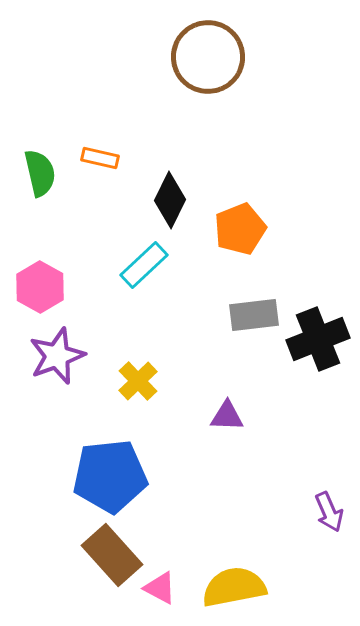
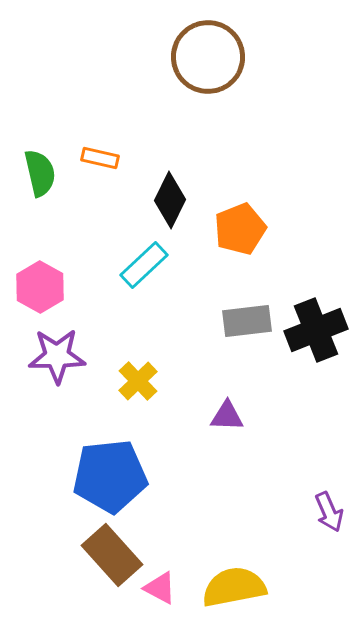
gray rectangle: moved 7 px left, 6 px down
black cross: moved 2 px left, 9 px up
purple star: rotated 20 degrees clockwise
